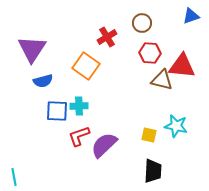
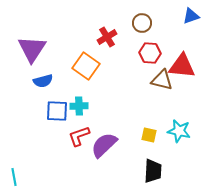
cyan star: moved 3 px right, 5 px down
